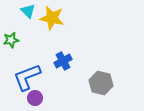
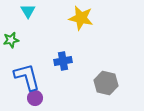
cyan triangle: rotated 14 degrees clockwise
yellow star: moved 29 px right
blue cross: rotated 18 degrees clockwise
blue L-shape: rotated 96 degrees clockwise
gray hexagon: moved 5 px right
